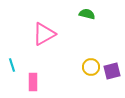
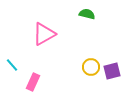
cyan line: rotated 24 degrees counterclockwise
pink rectangle: rotated 24 degrees clockwise
